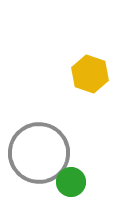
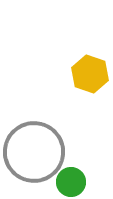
gray circle: moved 5 px left, 1 px up
